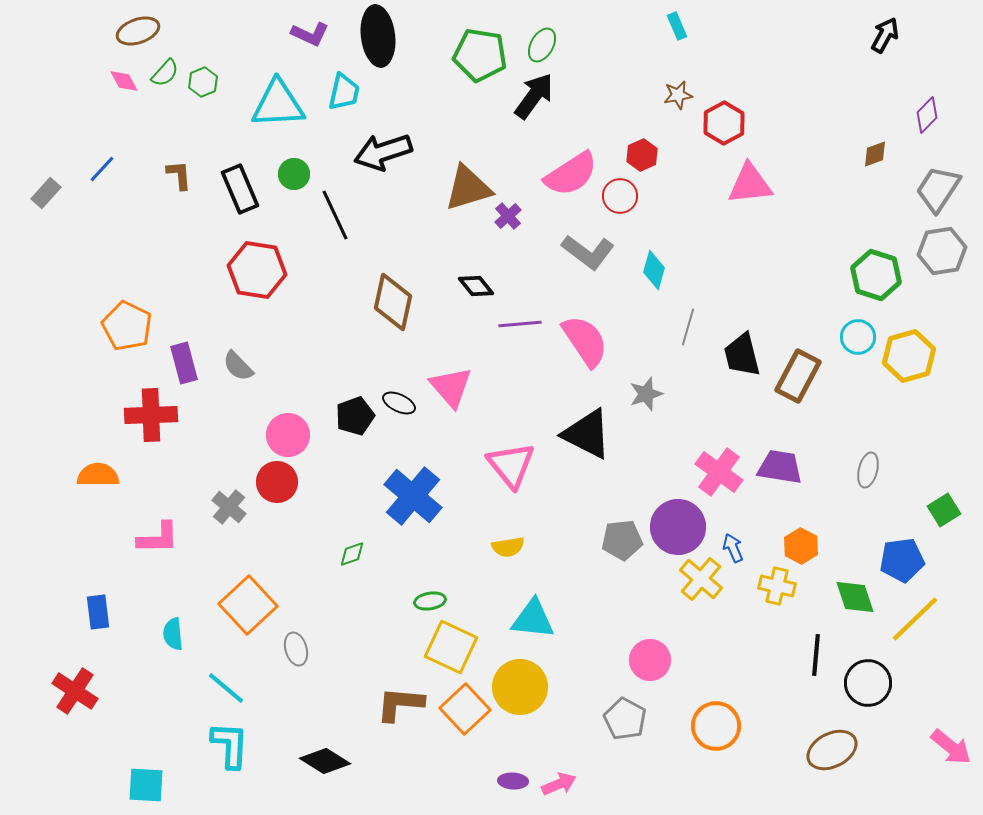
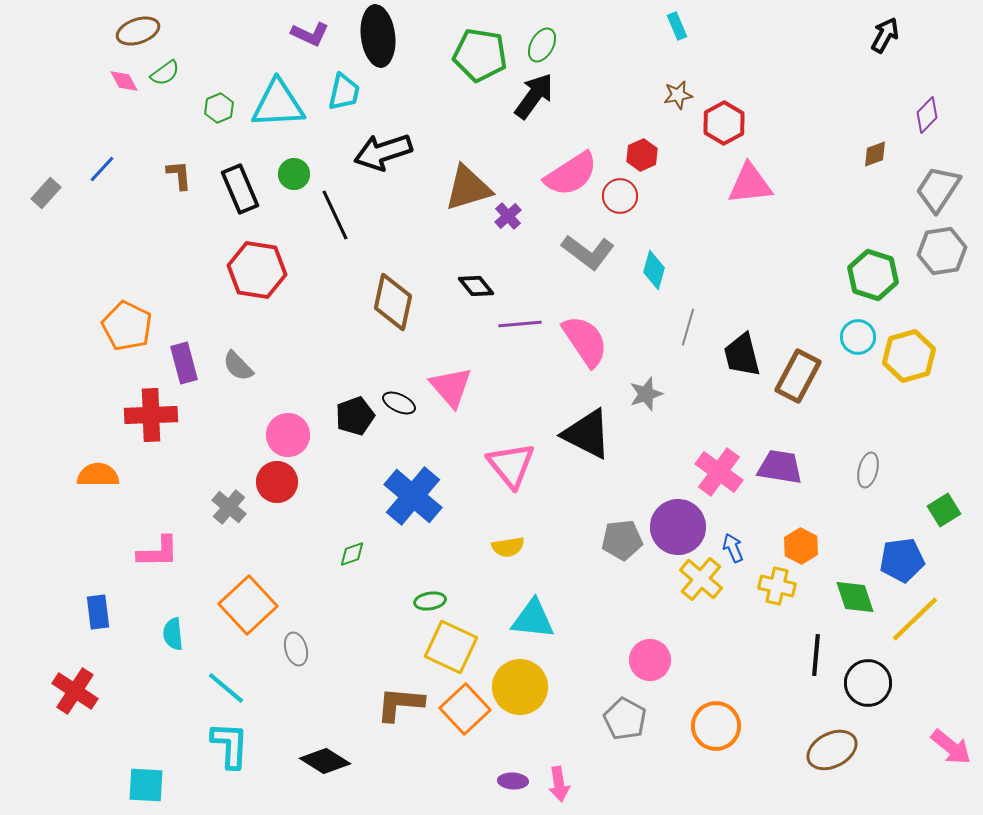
green semicircle at (165, 73): rotated 12 degrees clockwise
green hexagon at (203, 82): moved 16 px right, 26 px down
green hexagon at (876, 275): moved 3 px left
pink L-shape at (158, 538): moved 14 px down
pink arrow at (559, 784): rotated 104 degrees clockwise
